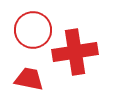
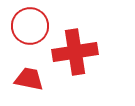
red circle: moved 3 px left, 4 px up
